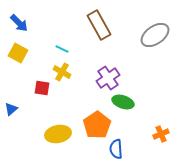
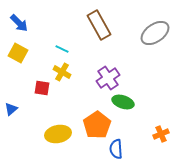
gray ellipse: moved 2 px up
